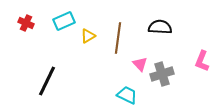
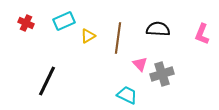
black semicircle: moved 2 px left, 2 px down
pink L-shape: moved 27 px up
